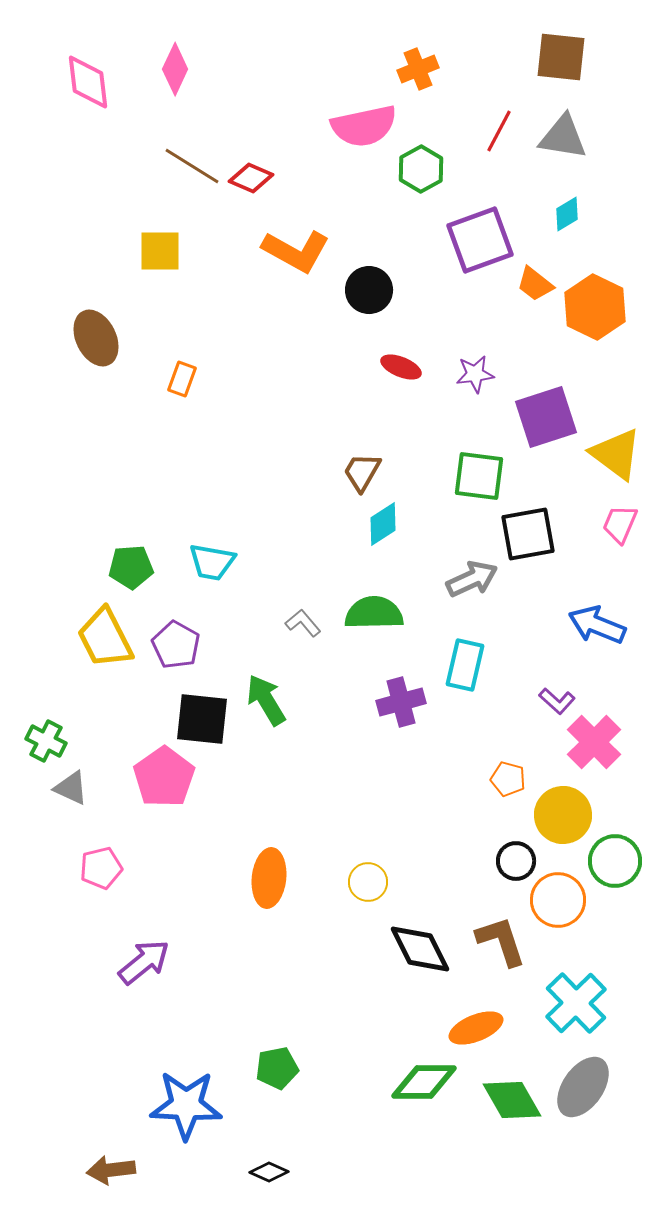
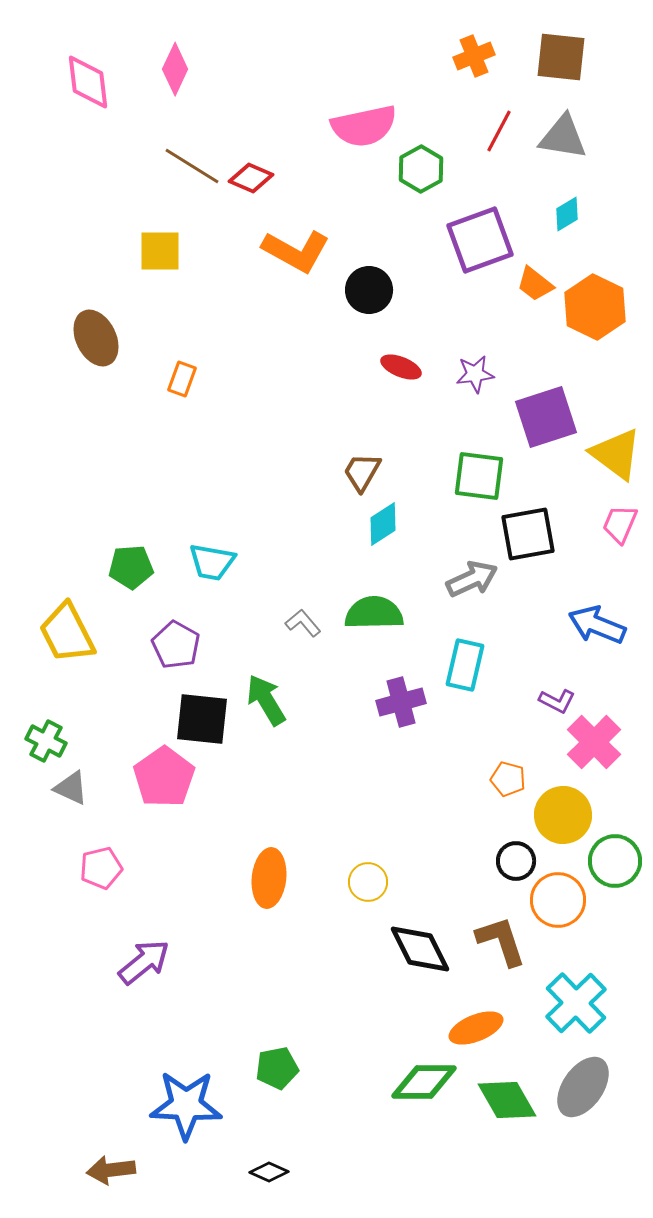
orange cross at (418, 69): moved 56 px right, 13 px up
yellow trapezoid at (105, 638): moved 38 px left, 5 px up
purple L-shape at (557, 701): rotated 15 degrees counterclockwise
green diamond at (512, 1100): moved 5 px left
